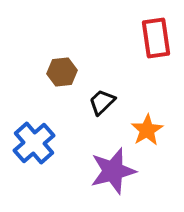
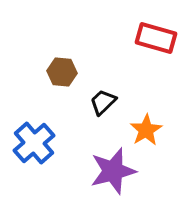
red rectangle: rotated 66 degrees counterclockwise
brown hexagon: rotated 12 degrees clockwise
black trapezoid: moved 1 px right
orange star: moved 1 px left
